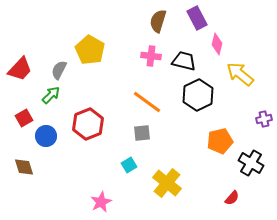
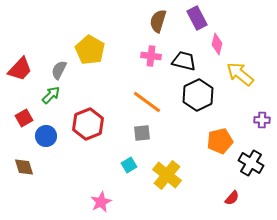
purple cross: moved 2 px left, 1 px down; rotated 14 degrees clockwise
yellow cross: moved 8 px up
